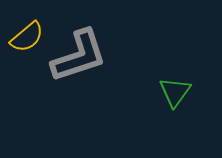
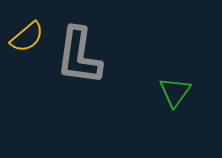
gray L-shape: rotated 116 degrees clockwise
